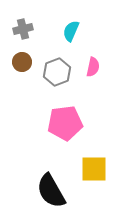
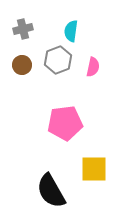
cyan semicircle: rotated 15 degrees counterclockwise
brown circle: moved 3 px down
gray hexagon: moved 1 px right, 12 px up
